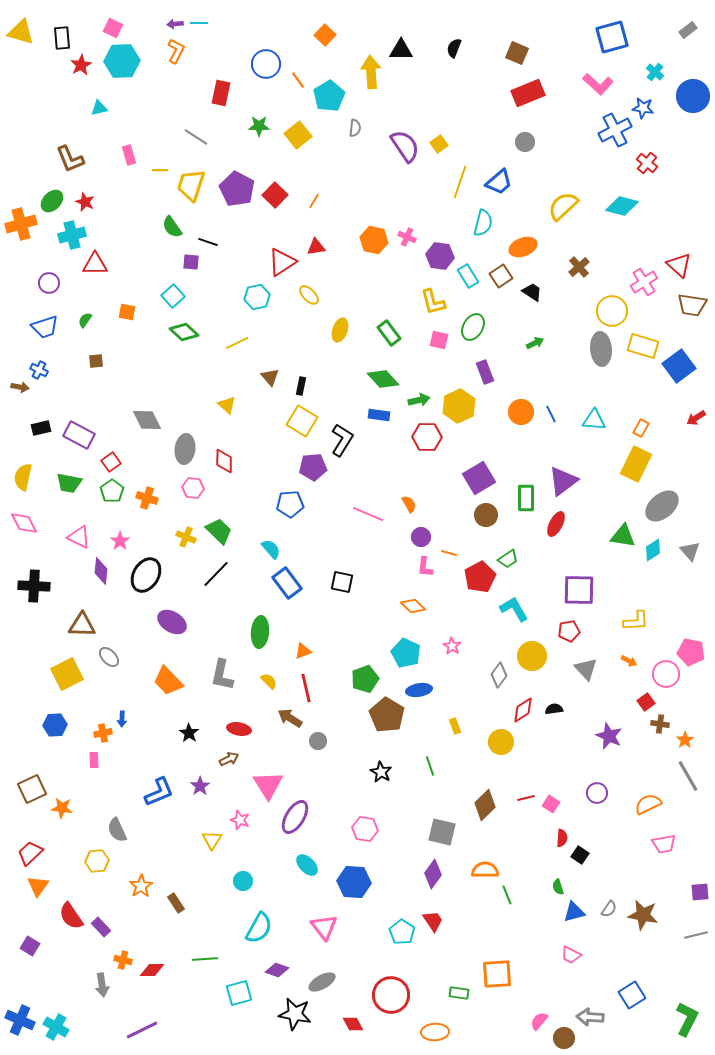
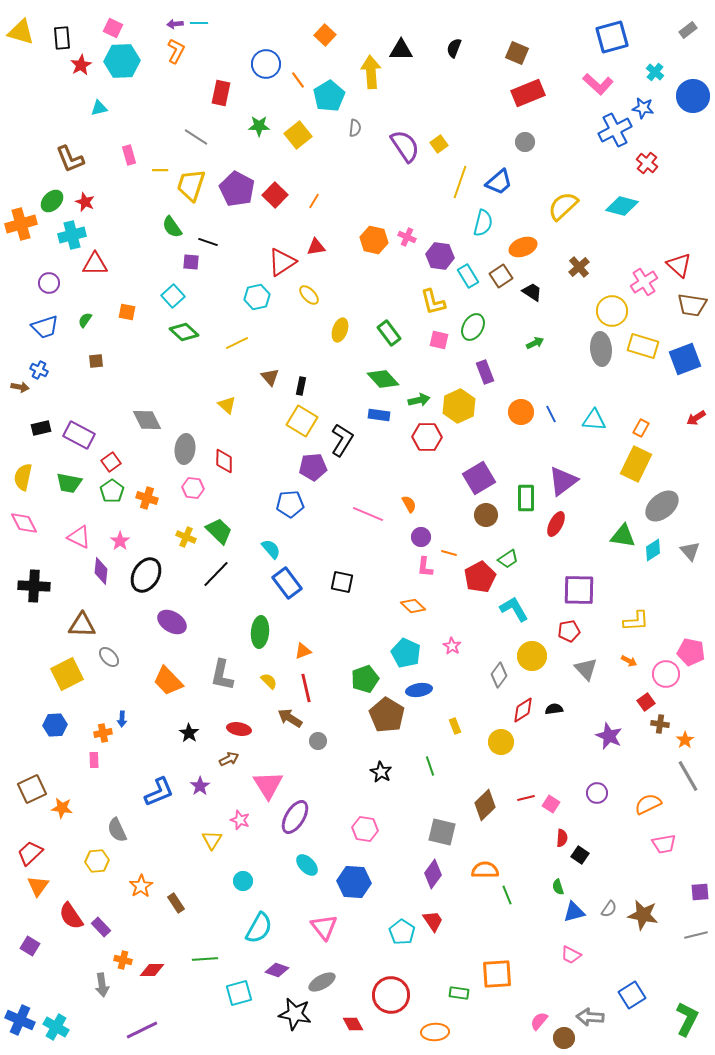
blue square at (679, 366): moved 6 px right, 7 px up; rotated 16 degrees clockwise
